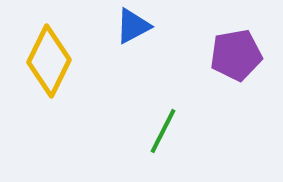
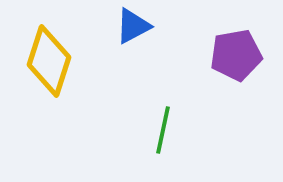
yellow diamond: rotated 8 degrees counterclockwise
green line: moved 1 px up; rotated 15 degrees counterclockwise
